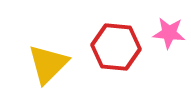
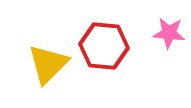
red hexagon: moved 12 px left, 1 px up
